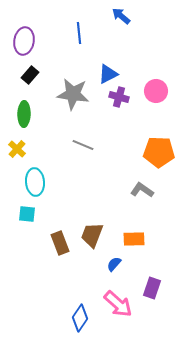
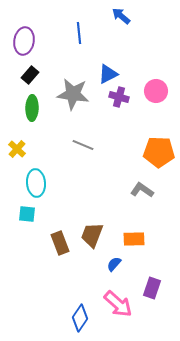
green ellipse: moved 8 px right, 6 px up
cyan ellipse: moved 1 px right, 1 px down
